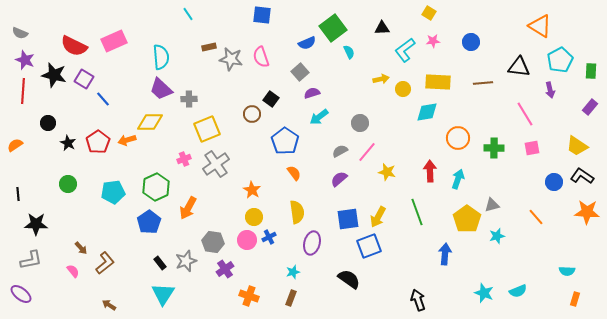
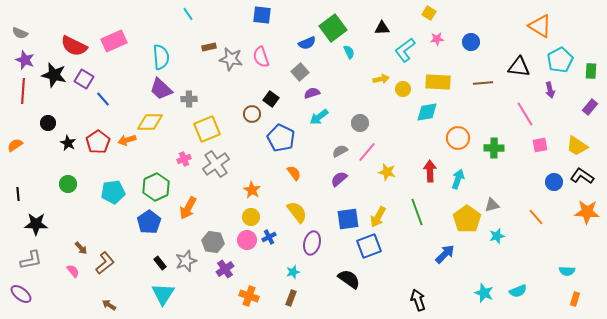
pink star at (433, 41): moved 4 px right, 2 px up
blue pentagon at (285, 141): moved 4 px left, 3 px up; rotated 8 degrees counterclockwise
pink square at (532, 148): moved 8 px right, 3 px up
yellow semicircle at (297, 212): rotated 30 degrees counterclockwise
yellow circle at (254, 217): moved 3 px left
blue arrow at (445, 254): rotated 40 degrees clockwise
